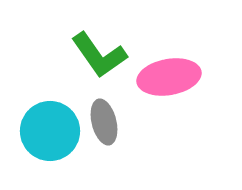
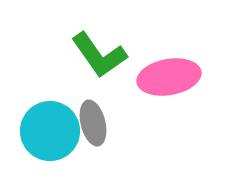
gray ellipse: moved 11 px left, 1 px down
